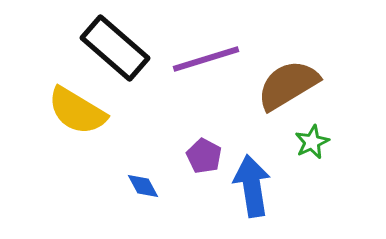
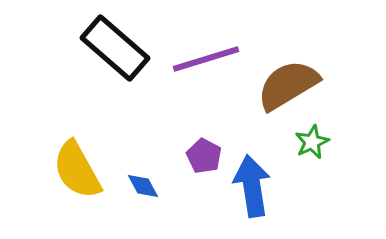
yellow semicircle: moved 59 px down; rotated 30 degrees clockwise
